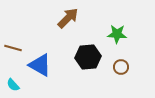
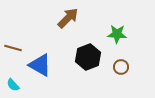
black hexagon: rotated 15 degrees counterclockwise
